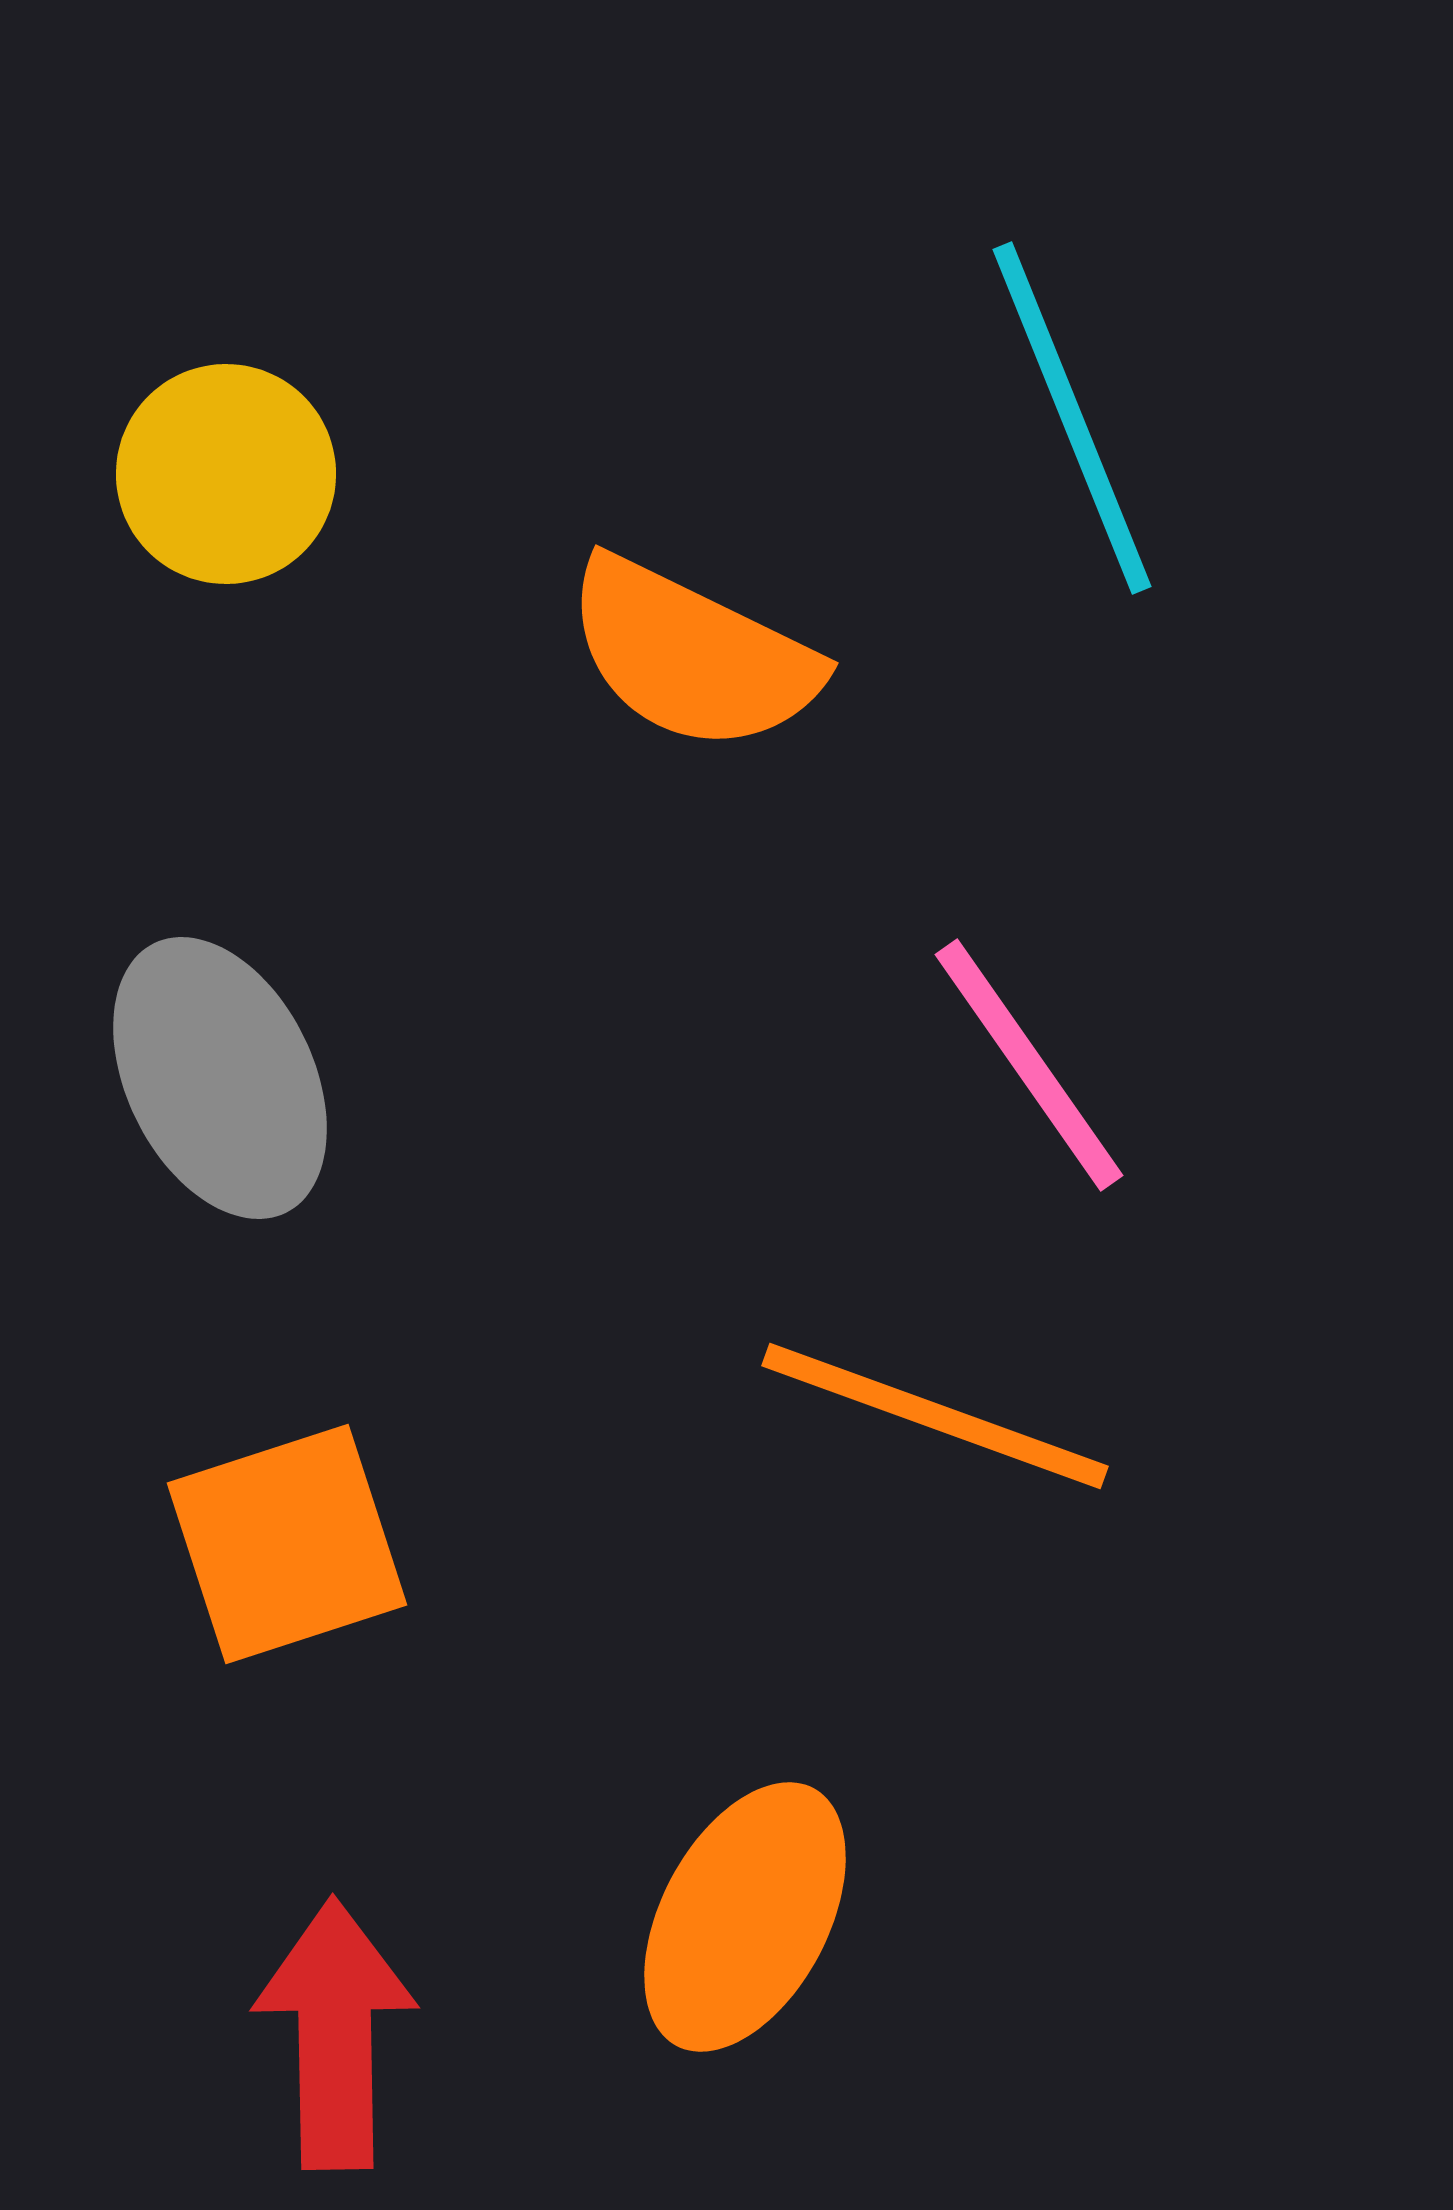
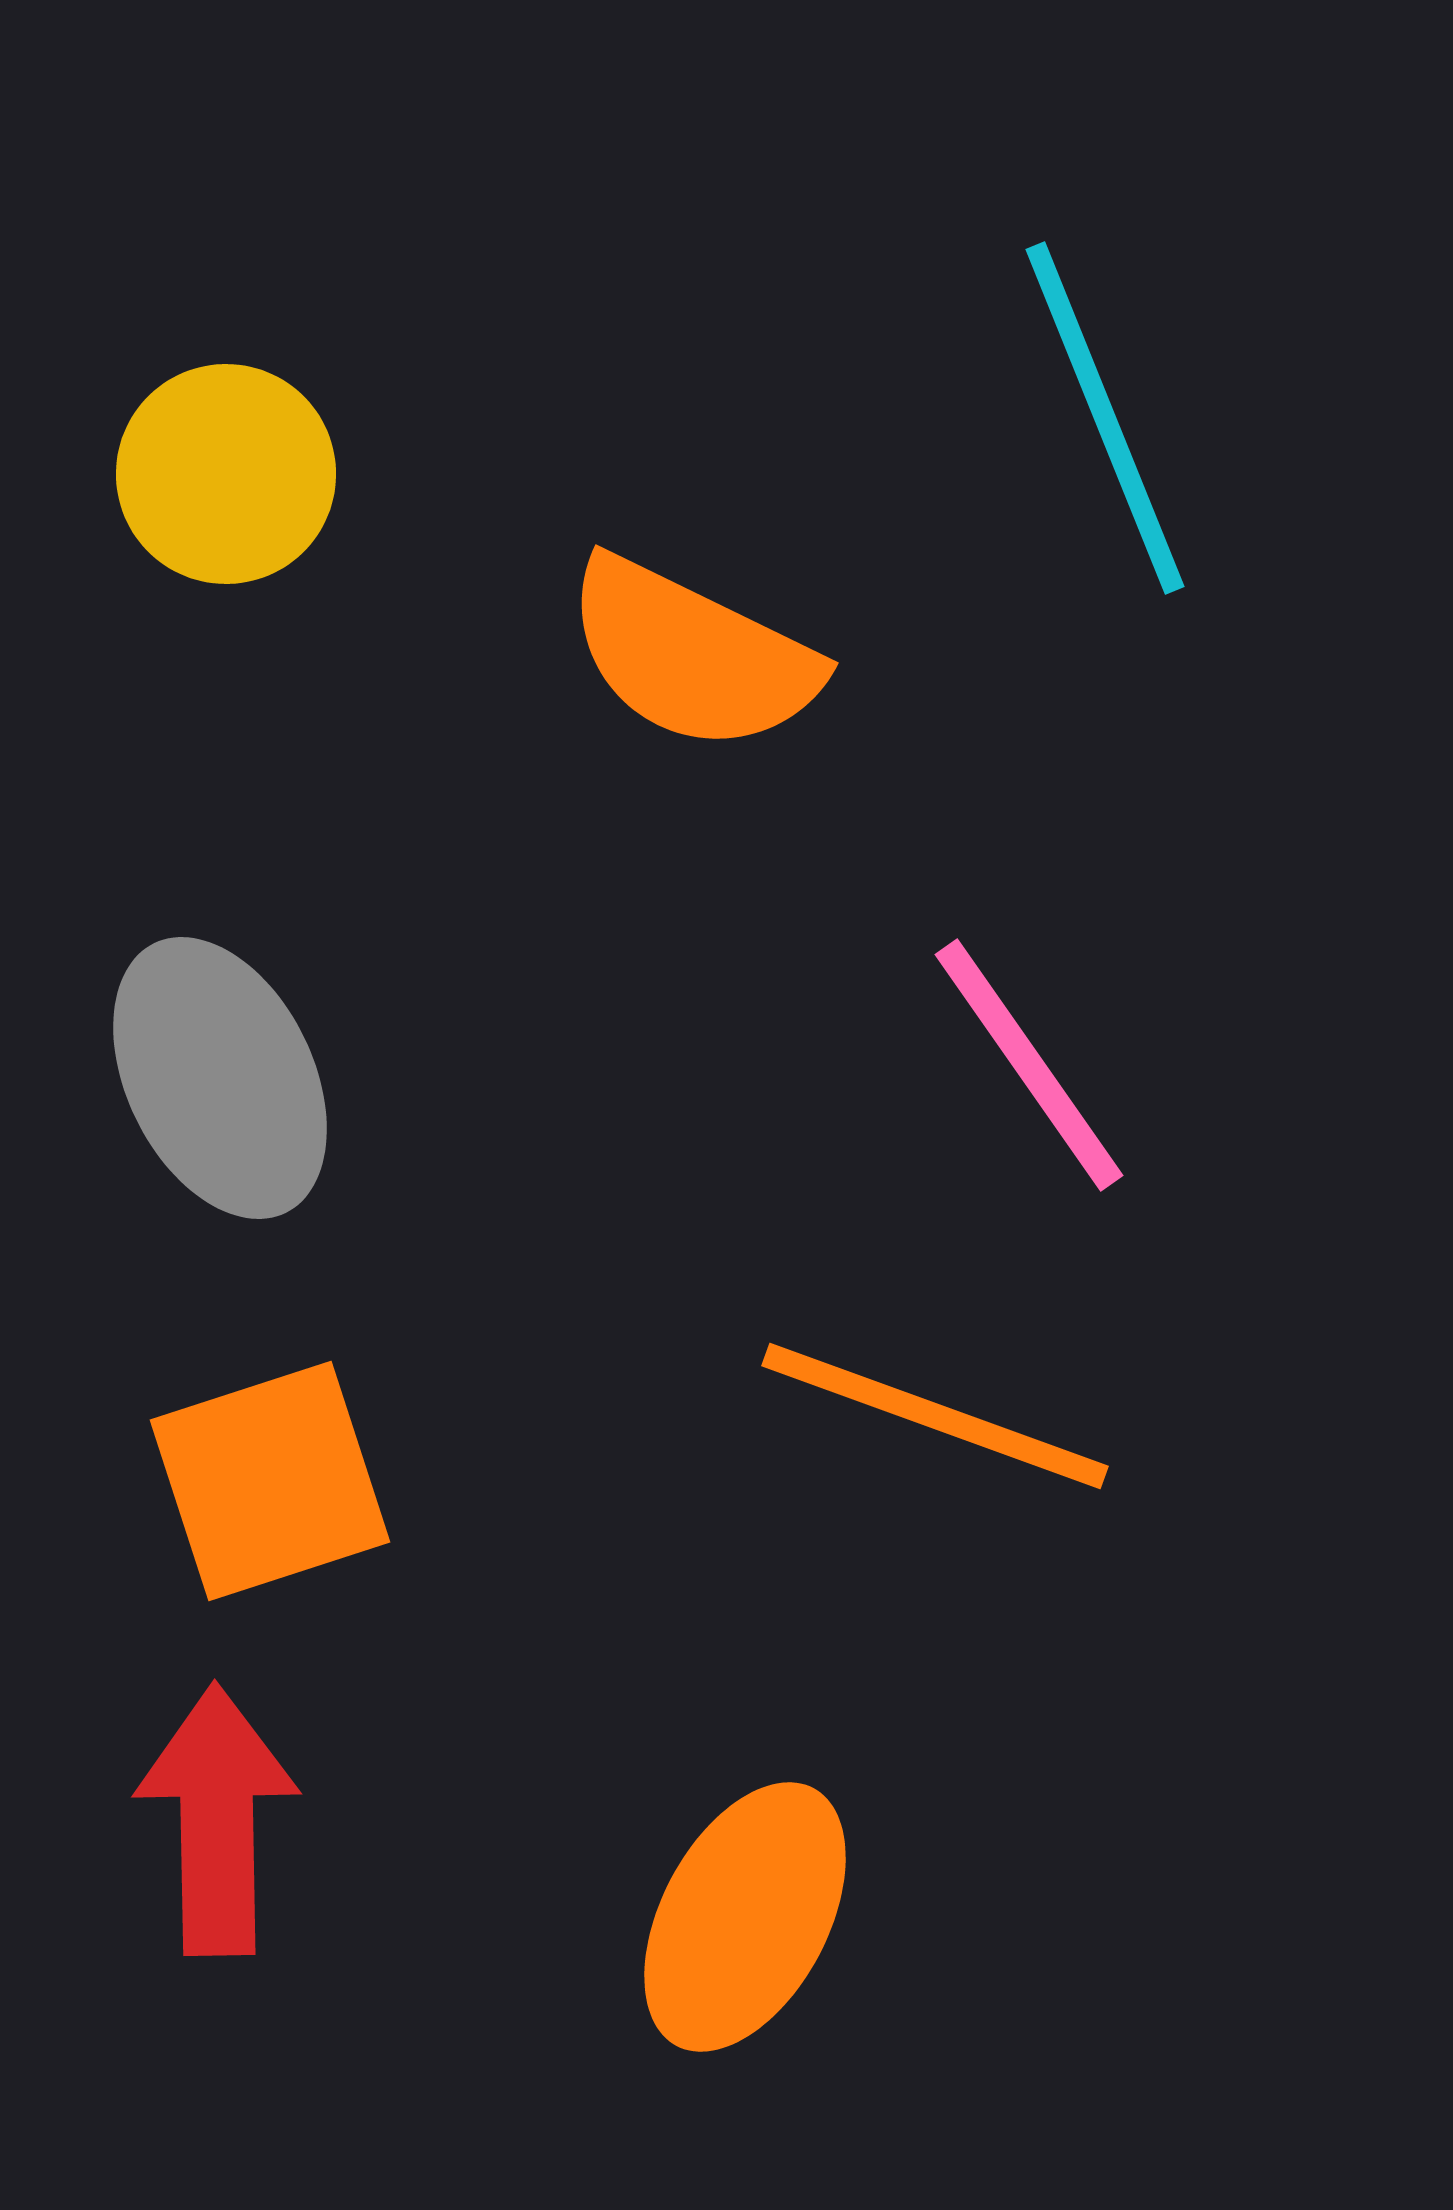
cyan line: moved 33 px right
orange square: moved 17 px left, 63 px up
red arrow: moved 118 px left, 214 px up
